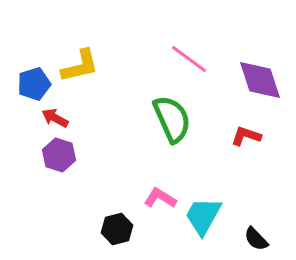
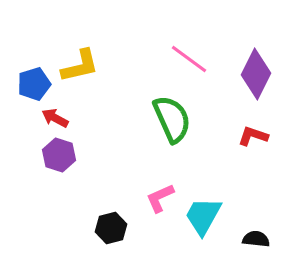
purple diamond: moved 4 px left, 6 px up; rotated 45 degrees clockwise
red L-shape: moved 7 px right
pink L-shape: rotated 56 degrees counterclockwise
black hexagon: moved 6 px left, 1 px up
black semicircle: rotated 140 degrees clockwise
